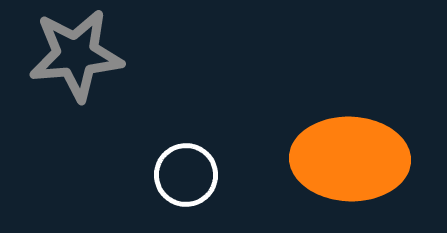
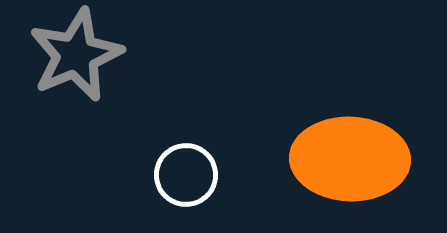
gray star: rotated 18 degrees counterclockwise
